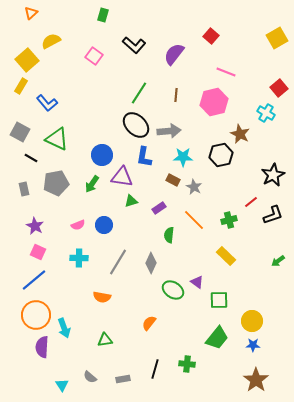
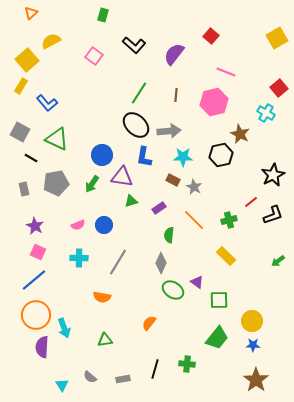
gray diamond at (151, 263): moved 10 px right
